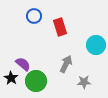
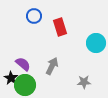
cyan circle: moved 2 px up
gray arrow: moved 14 px left, 2 px down
green circle: moved 11 px left, 4 px down
